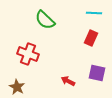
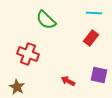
green semicircle: moved 1 px right
red rectangle: rotated 14 degrees clockwise
purple square: moved 2 px right, 2 px down
